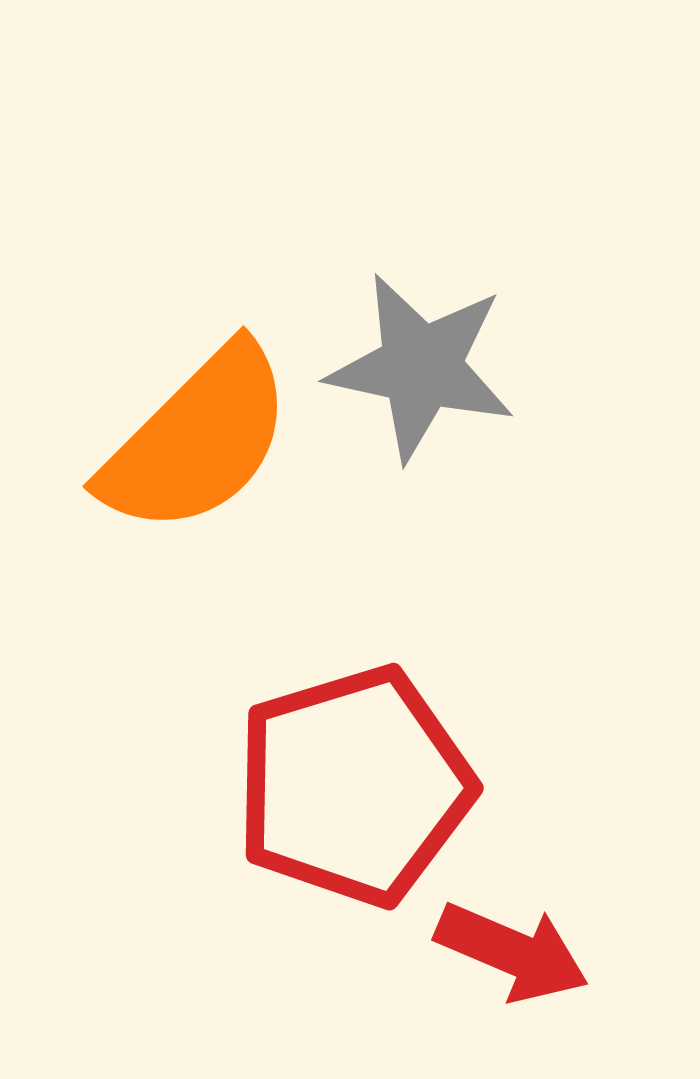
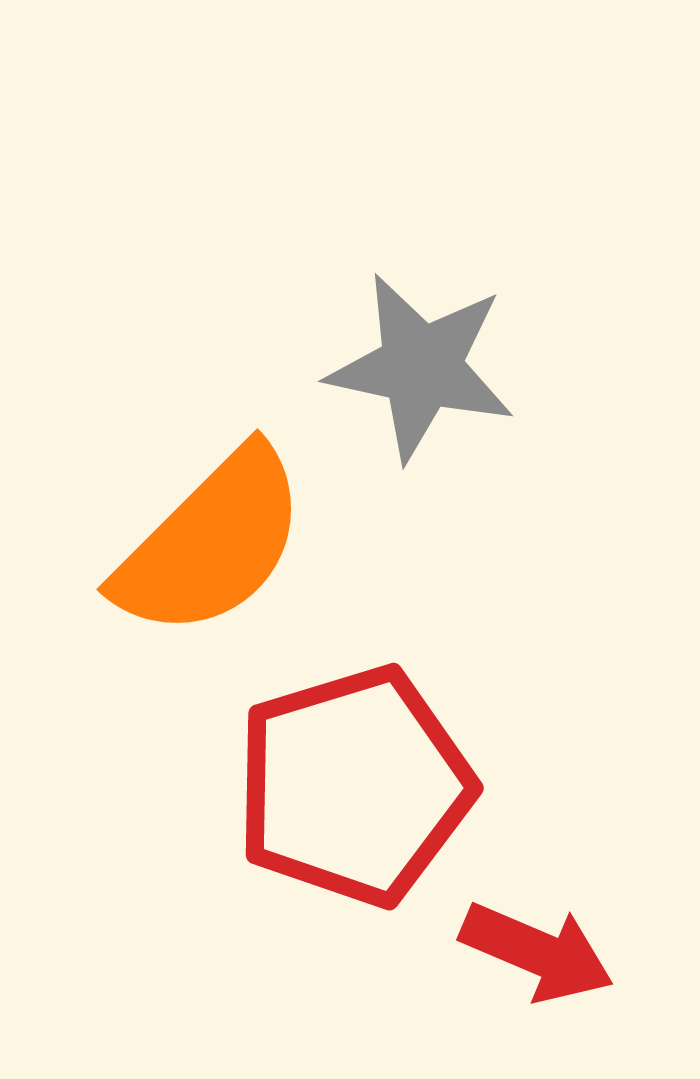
orange semicircle: moved 14 px right, 103 px down
red arrow: moved 25 px right
